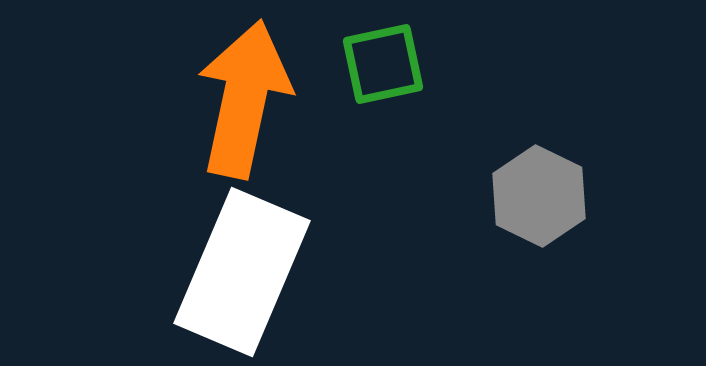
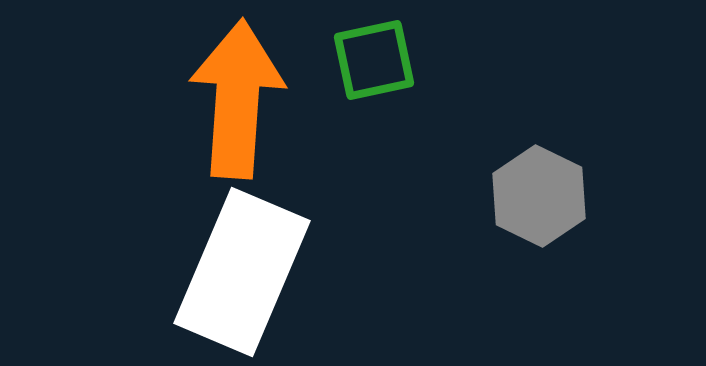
green square: moved 9 px left, 4 px up
orange arrow: moved 7 px left; rotated 8 degrees counterclockwise
